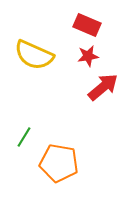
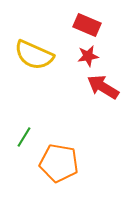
red arrow: rotated 108 degrees counterclockwise
